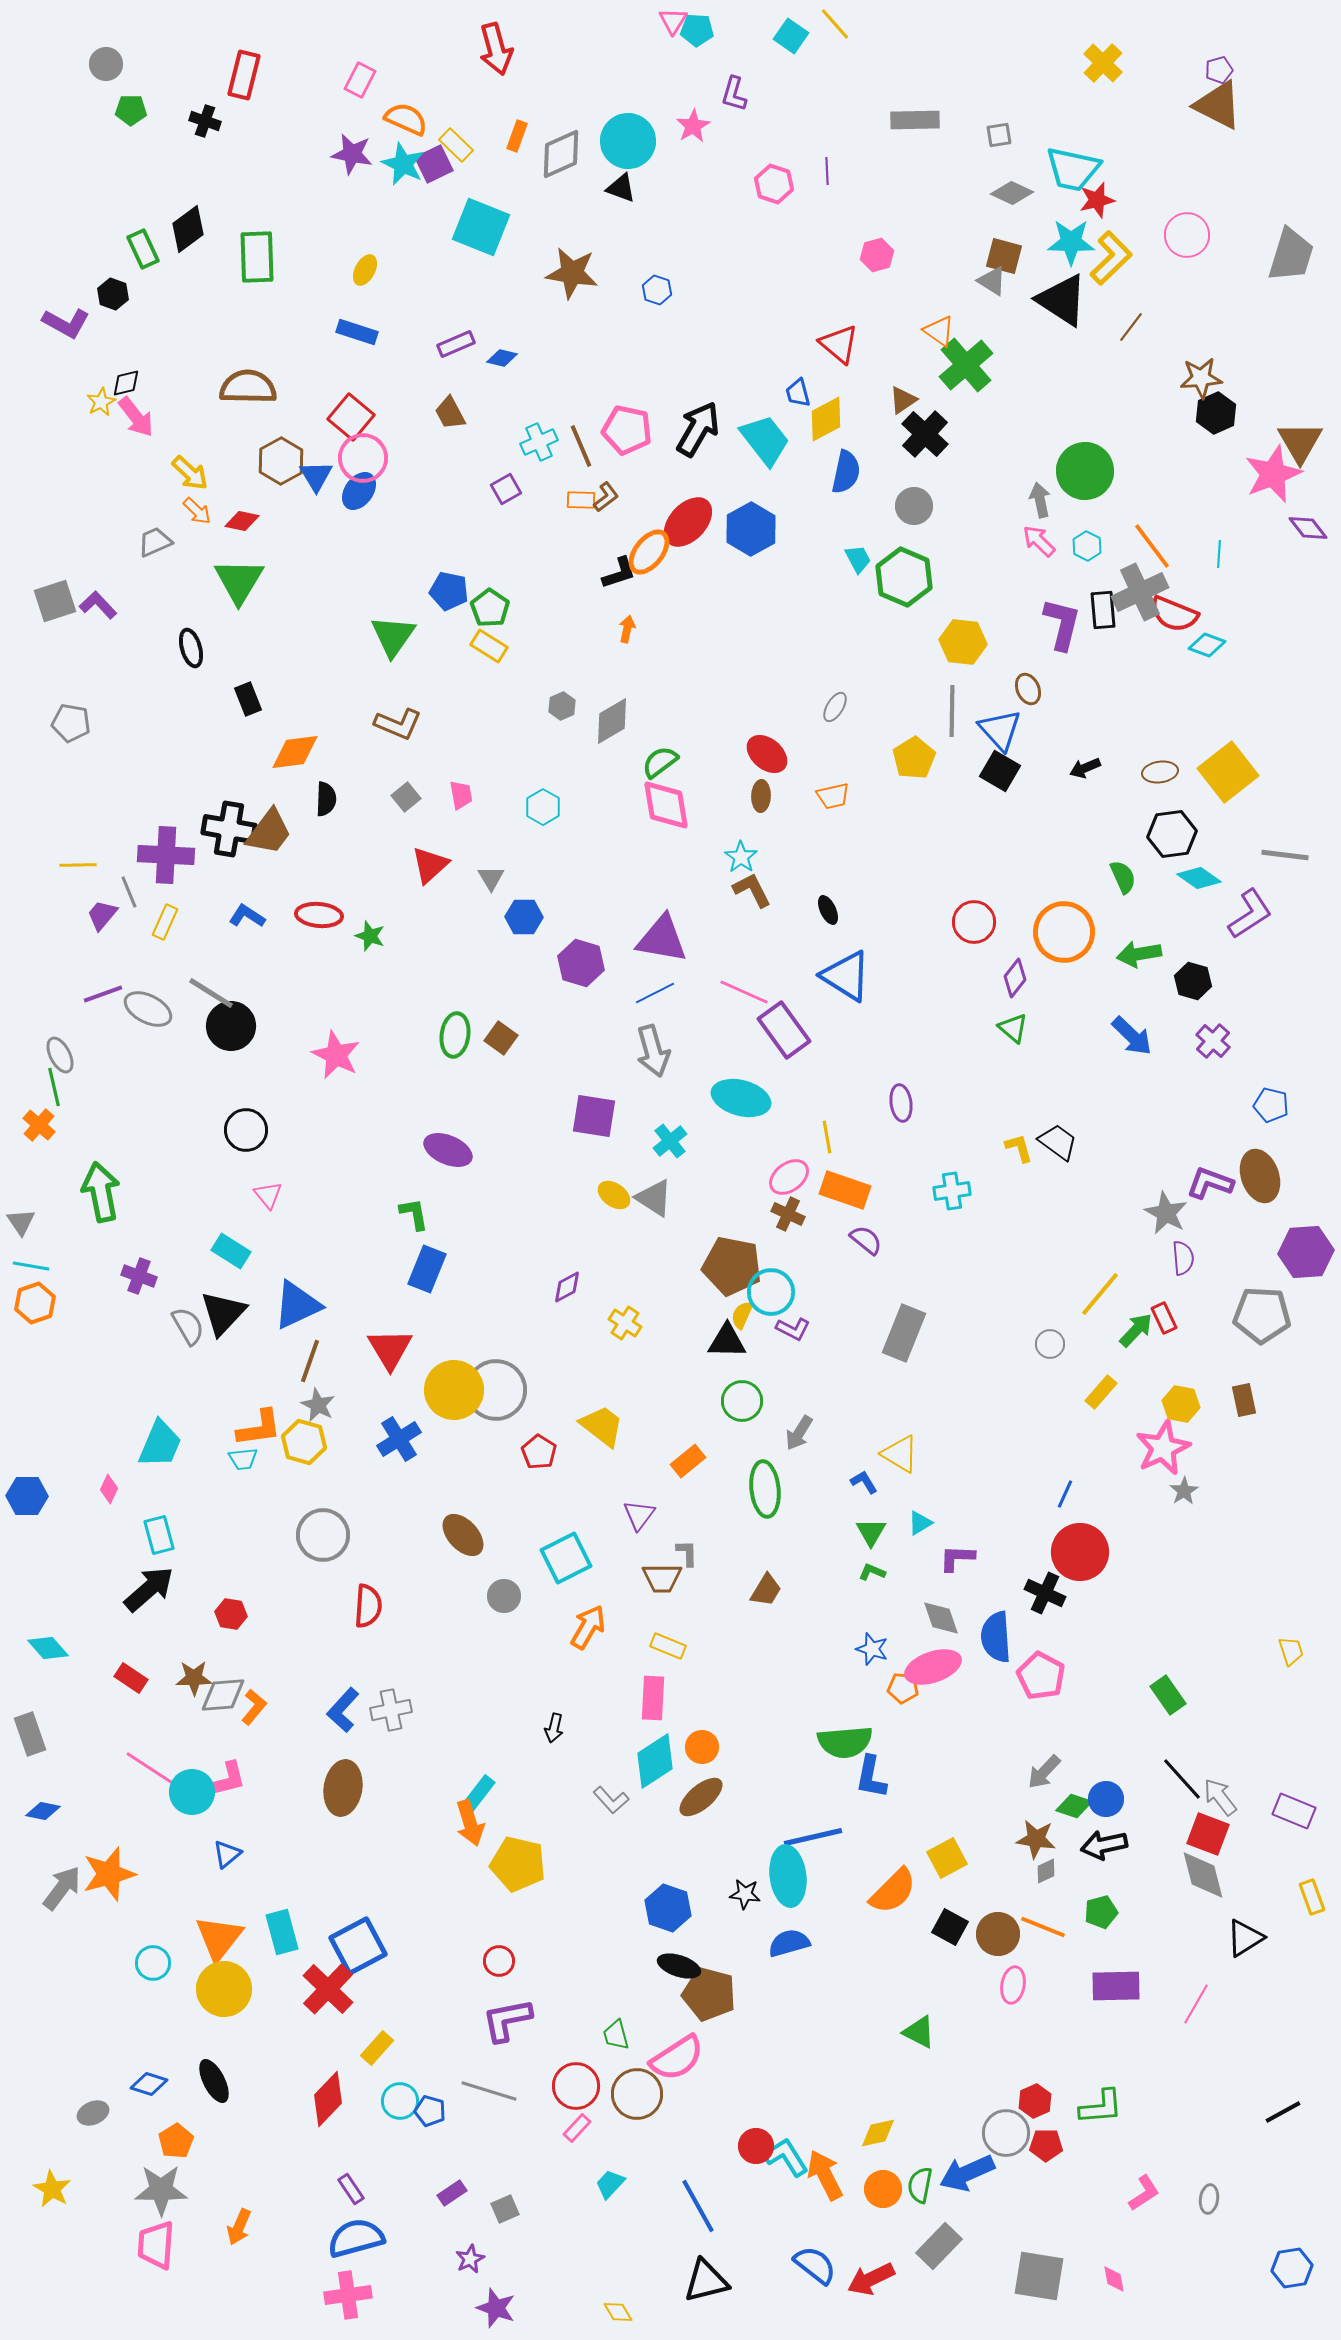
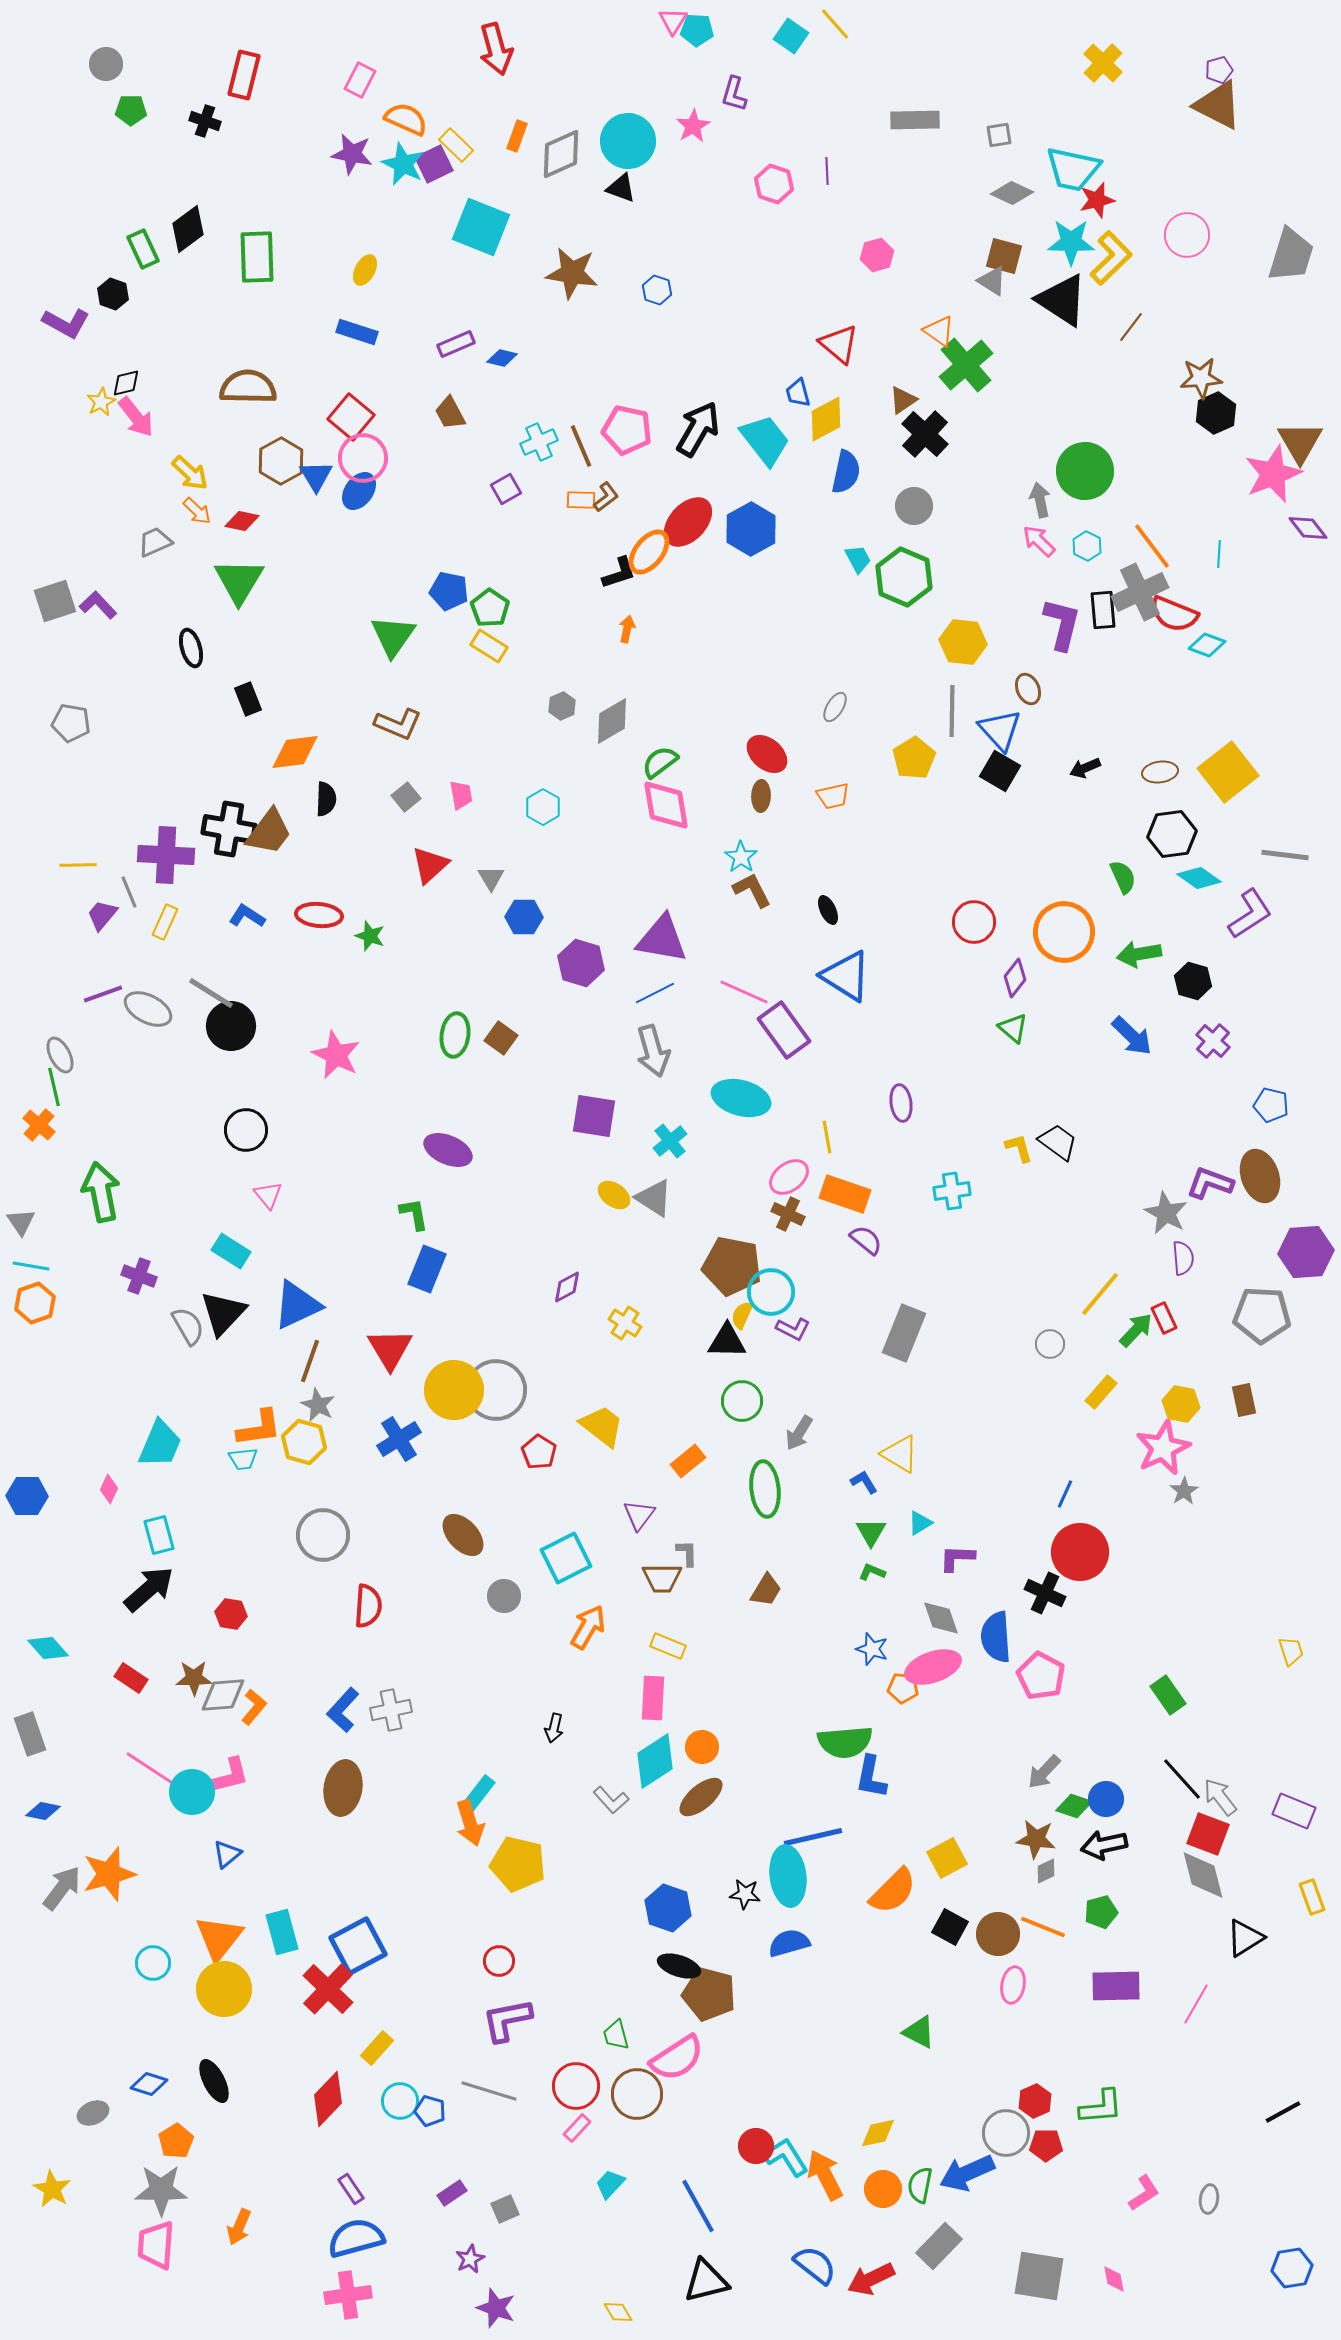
orange rectangle at (845, 1190): moved 4 px down
pink L-shape at (226, 1780): moved 3 px right, 4 px up
